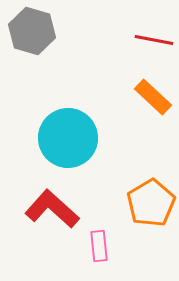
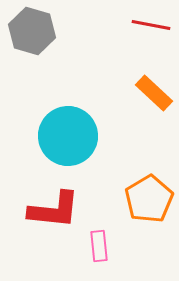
red line: moved 3 px left, 15 px up
orange rectangle: moved 1 px right, 4 px up
cyan circle: moved 2 px up
orange pentagon: moved 2 px left, 4 px up
red L-shape: moved 2 px right, 1 px down; rotated 144 degrees clockwise
